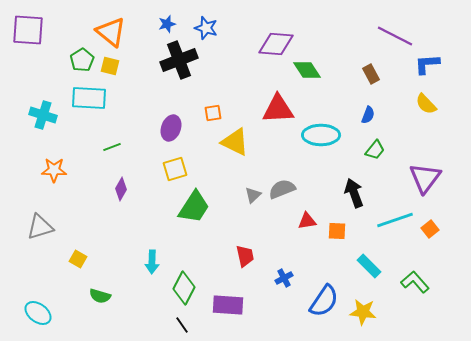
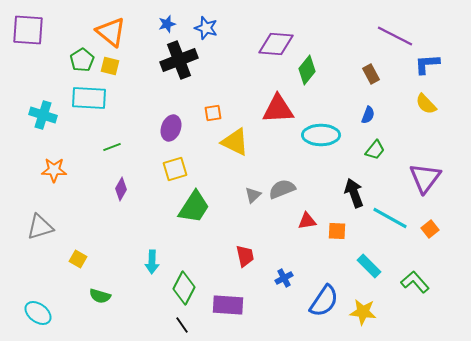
green diamond at (307, 70): rotated 72 degrees clockwise
cyan line at (395, 220): moved 5 px left, 2 px up; rotated 48 degrees clockwise
